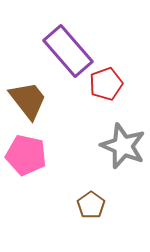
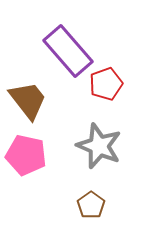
gray star: moved 24 px left
